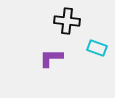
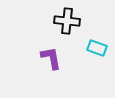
purple L-shape: rotated 80 degrees clockwise
